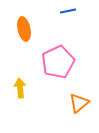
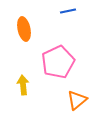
yellow arrow: moved 3 px right, 3 px up
orange triangle: moved 2 px left, 3 px up
